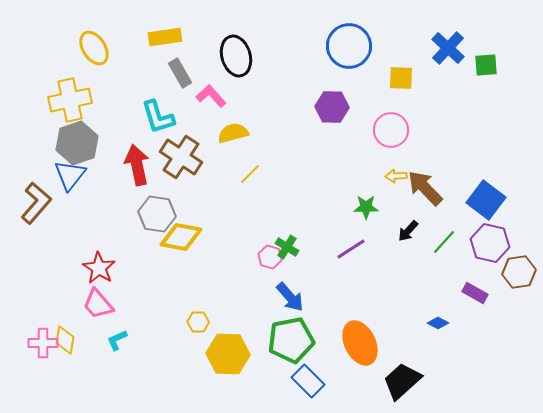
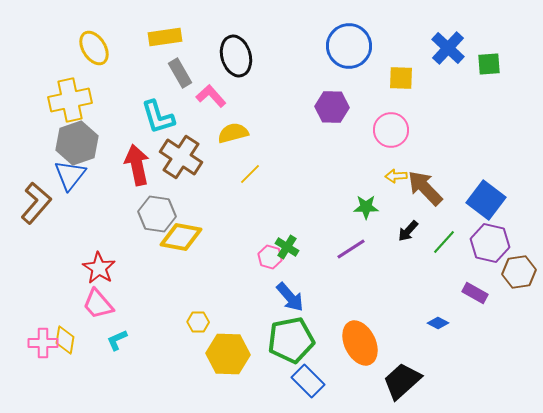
green square at (486, 65): moved 3 px right, 1 px up
